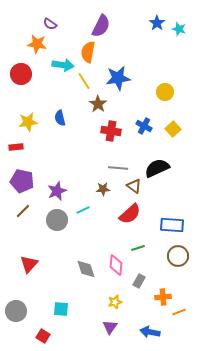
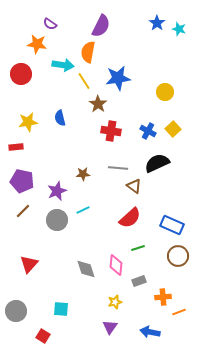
blue cross at (144, 126): moved 4 px right, 5 px down
black semicircle at (157, 168): moved 5 px up
brown star at (103, 189): moved 20 px left, 15 px up
red semicircle at (130, 214): moved 4 px down
blue rectangle at (172, 225): rotated 20 degrees clockwise
gray rectangle at (139, 281): rotated 40 degrees clockwise
